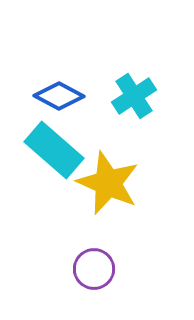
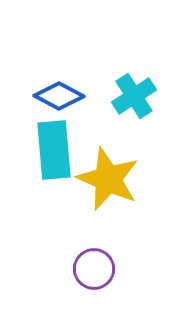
cyan rectangle: rotated 44 degrees clockwise
yellow star: moved 4 px up
